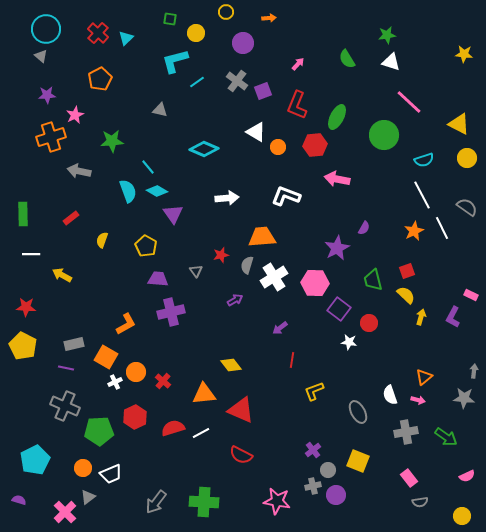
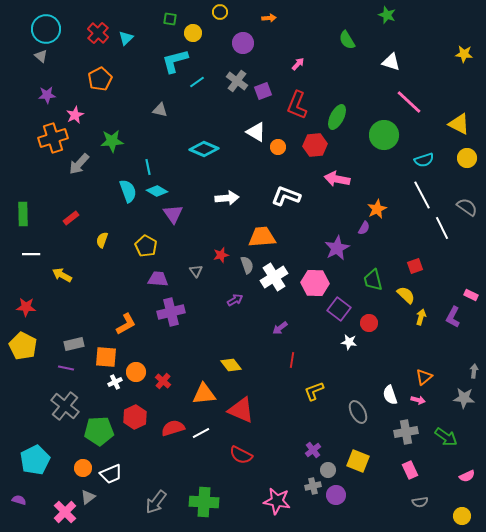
yellow circle at (226, 12): moved 6 px left
yellow circle at (196, 33): moved 3 px left
green star at (387, 35): moved 20 px up; rotated 30 degrees clockwise
green semicircle at (347, 59): moved 19 px up
orange cross at (51, 137): moved 2 px right, 1 px down
cyan line at (148, 167): rotated 28 degrees clockwise
gray arrow at (79, 171): moved 7 px up; rotated 60 degrees counterclockwise
orange star at (414, 231): moved 37 px left, 22 px up
gray semicircle at (247, 265): rotated 144 degrees clockwise
red square at (407, 271): moved 8 px right, 5 px up
orange square at (106, 357): rotated 25 degrees counterclockwise
gray cross at (65, 406): rotated 16 degrees clockwise
pink rectangle at (409, 478): moved 1 px right, 8 px up; rotated 12 degrees clockwise
